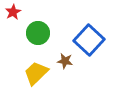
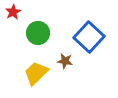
blue square: moved 3 px up
